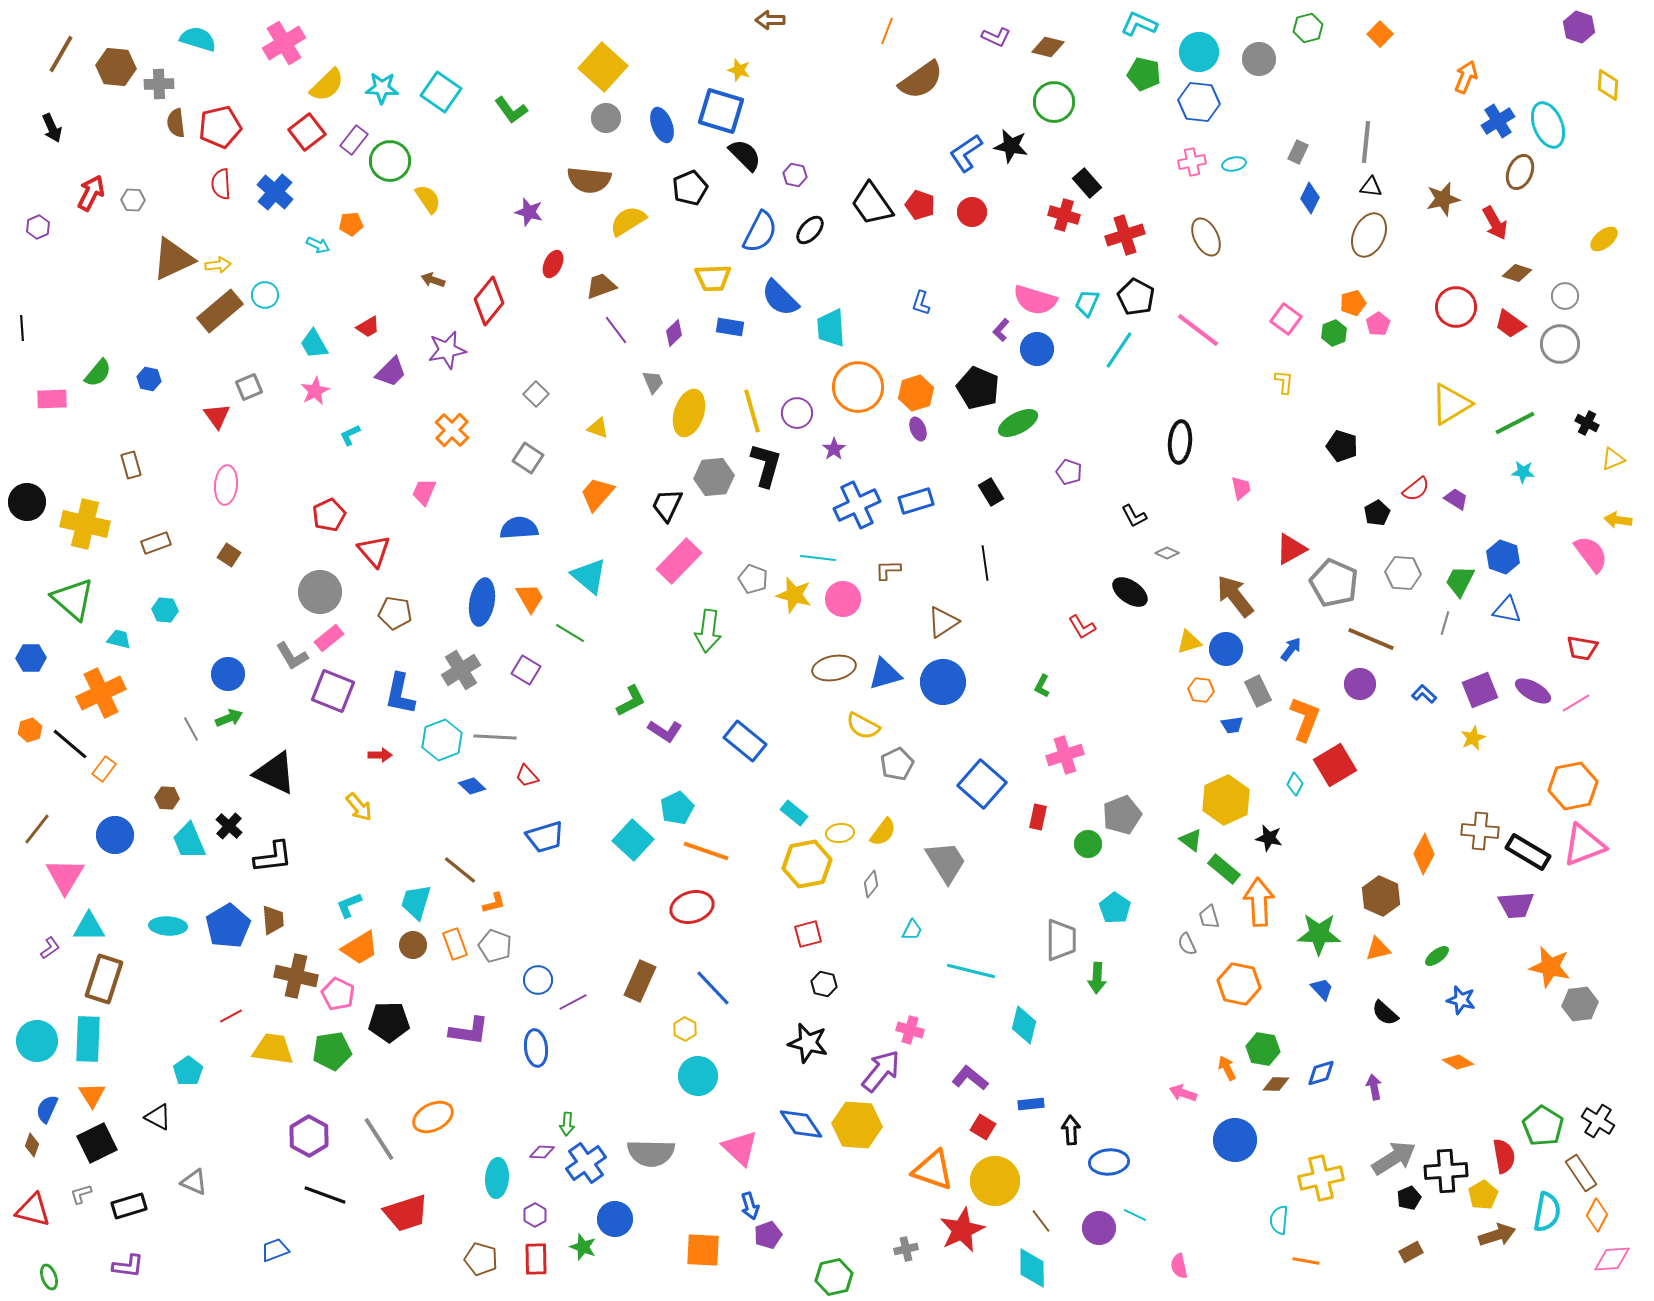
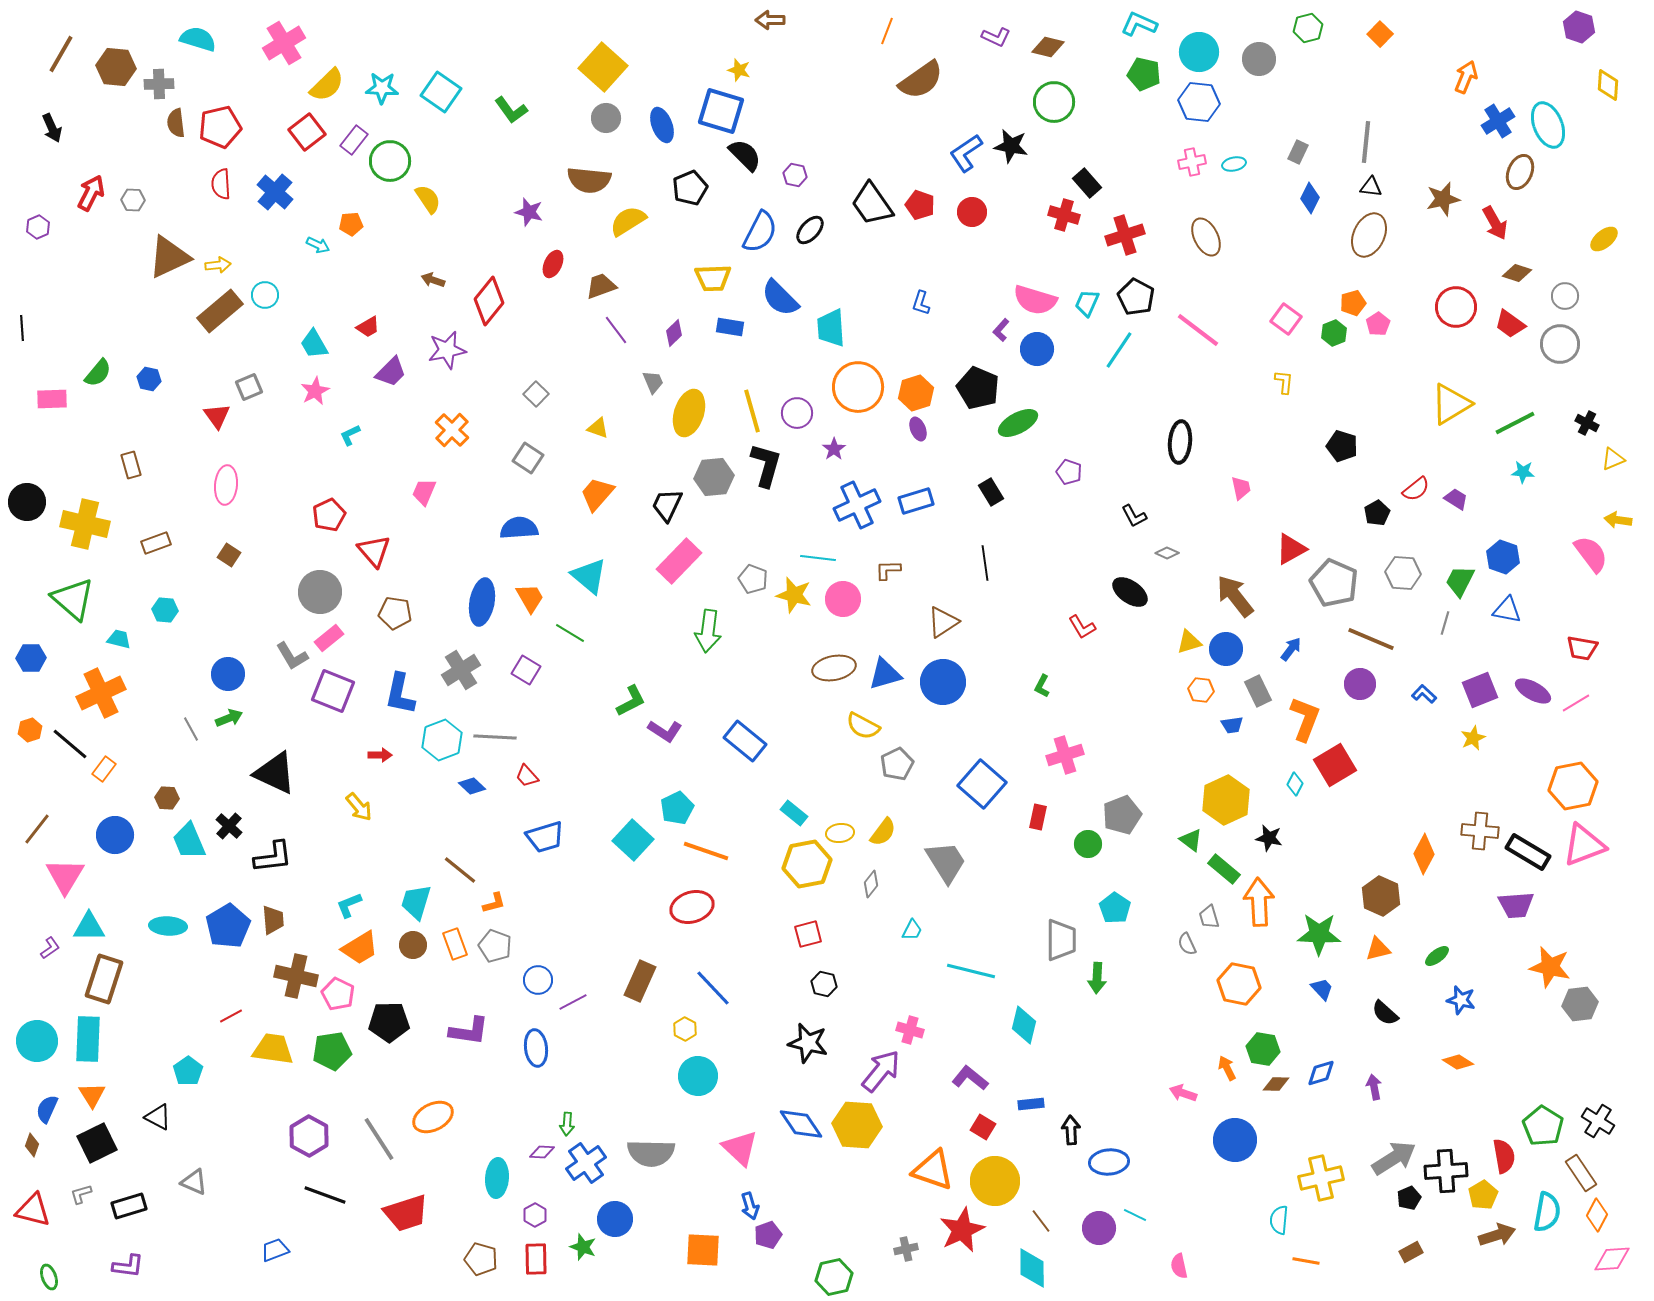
brown triangle at (173, 259): moved 4 px left, 2 px up
